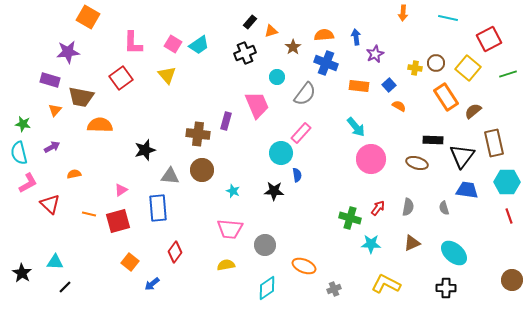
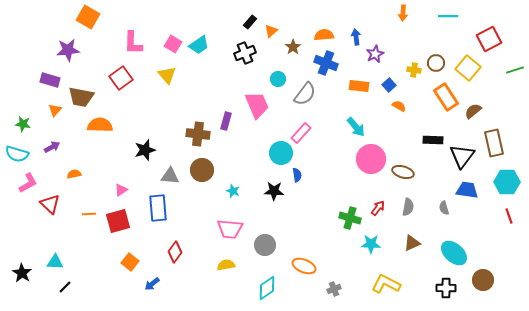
cyan line at (448, 18): moved 2 px up; rotated 12 degrees counterclockwise
orange triangle at (271, 31): rotated 24 degrees counterclockwise
purple star at (68, 52): moved 2 px up
yellow cross at (415, 68): moved 1 px left, 2 px down
green line at (508, 74): moved 7 px right, 4 px up
cyan circle at (277, 77): moved 1 px right, 2 px down
cyan semicircle at (19, 153): moved 2 px left, 1 px down; rotated 60 degrees counterclockwise
brown ellipse at (417, 163): moved 14 px left, 9 px down
orange line at (89, 214): rotated 16 degrees counterclockwise
brown circle at (512, 280): moved 29 px left
